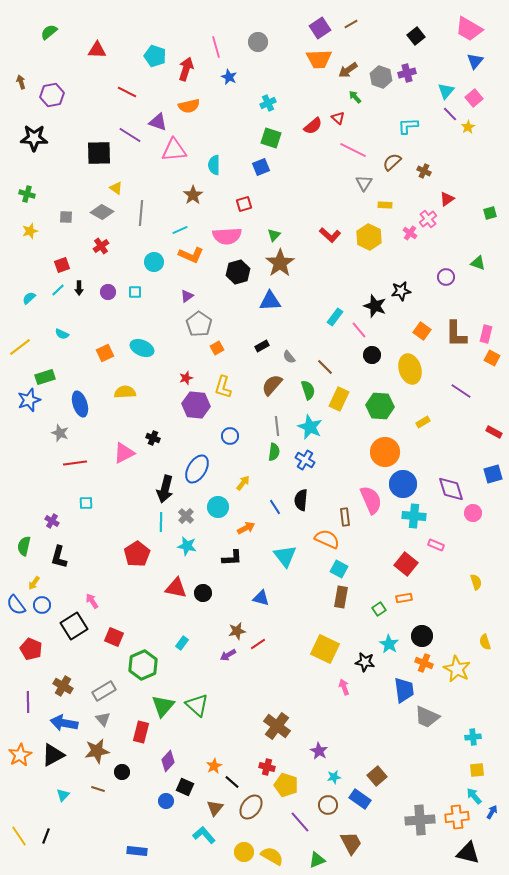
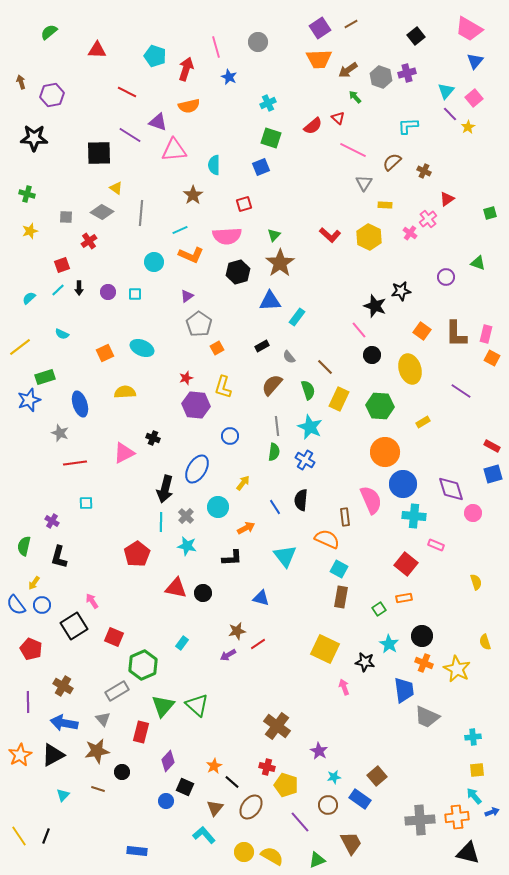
red cross at (101, 246): moved 12 px left, 5 px up
cyan square at (135, 292): moved 2 px down
cyan rectangle at (335, 317): moved 38 px left
red rectangle at (494, 432): moved 2 px left, 14 px down
gray rectangle at (104, 691): moved 13 px right
blue arrow at (492, 812): rotated 40 degrees clockwise
